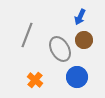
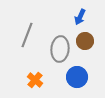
brown circle: moved 1 px right, 1 px down
gray ellipse: rotated 35 degrees clockwise
